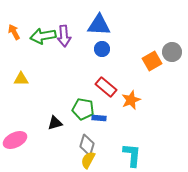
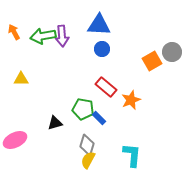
purple arrow: moved 2 px left
blue rectangle: rotated 40 degrees clockwise
